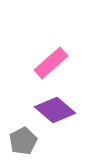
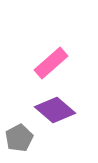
gray pentagon: moved 4 px left, 3 px up
